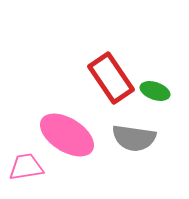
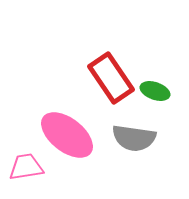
pink ellipse: rotated 6 degrees clockwise
